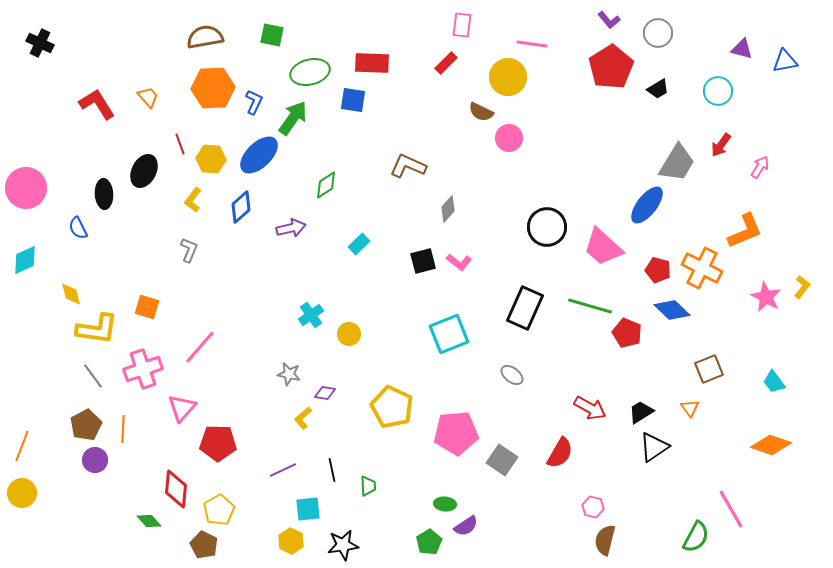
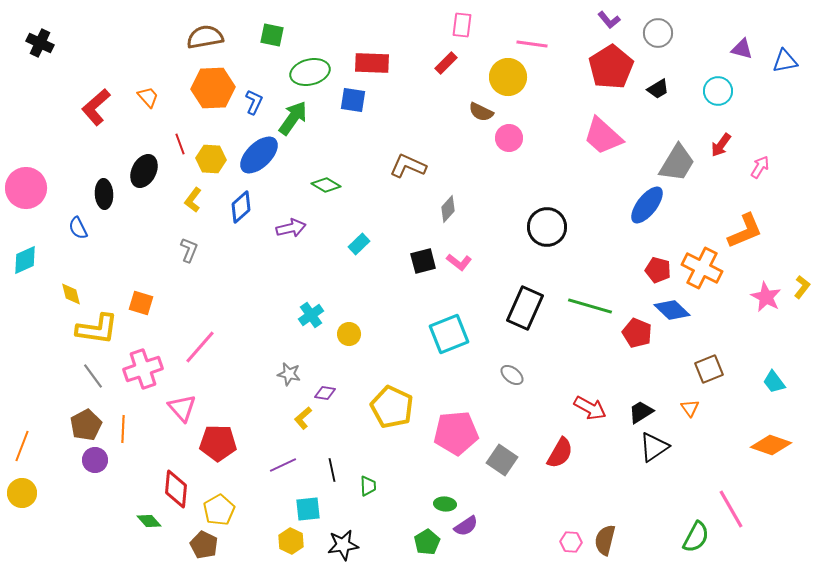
red L-shape at (97, 104): moved 1 px left, 3 px down; rotated 99 degrees counterclockwise
green diamond at (326, 185): rotated 64 degrees clockwise
pink trapezoid at (603, 247): moved 111 px up
orange square at (147, 307): moved 6 px left, 4 px up
red pentagon at (627, 333): moved 10 px right
pink triangle at (182, 408): rotated 24 degrees counterclockwise
purple line at (283, 470): moved 5 px up
pink hexagon at (593, 507): moved 22 px left, 35 px down; rotated 10 degrees counterclockwise
green pentagon at (429, 542): moved 2 px left
